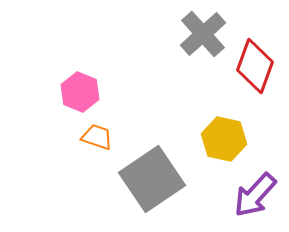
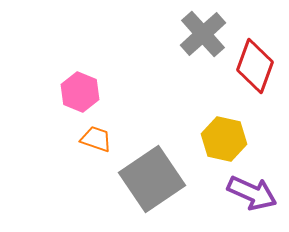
orange trapezoid: moved 1 px left, 2 px down
purple arrow: moved 3 px left, 2 px up; rotated 108 degrees counterclockwise
